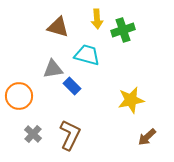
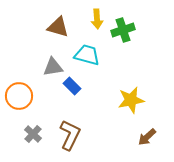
gray triangle: moved 2 px up
